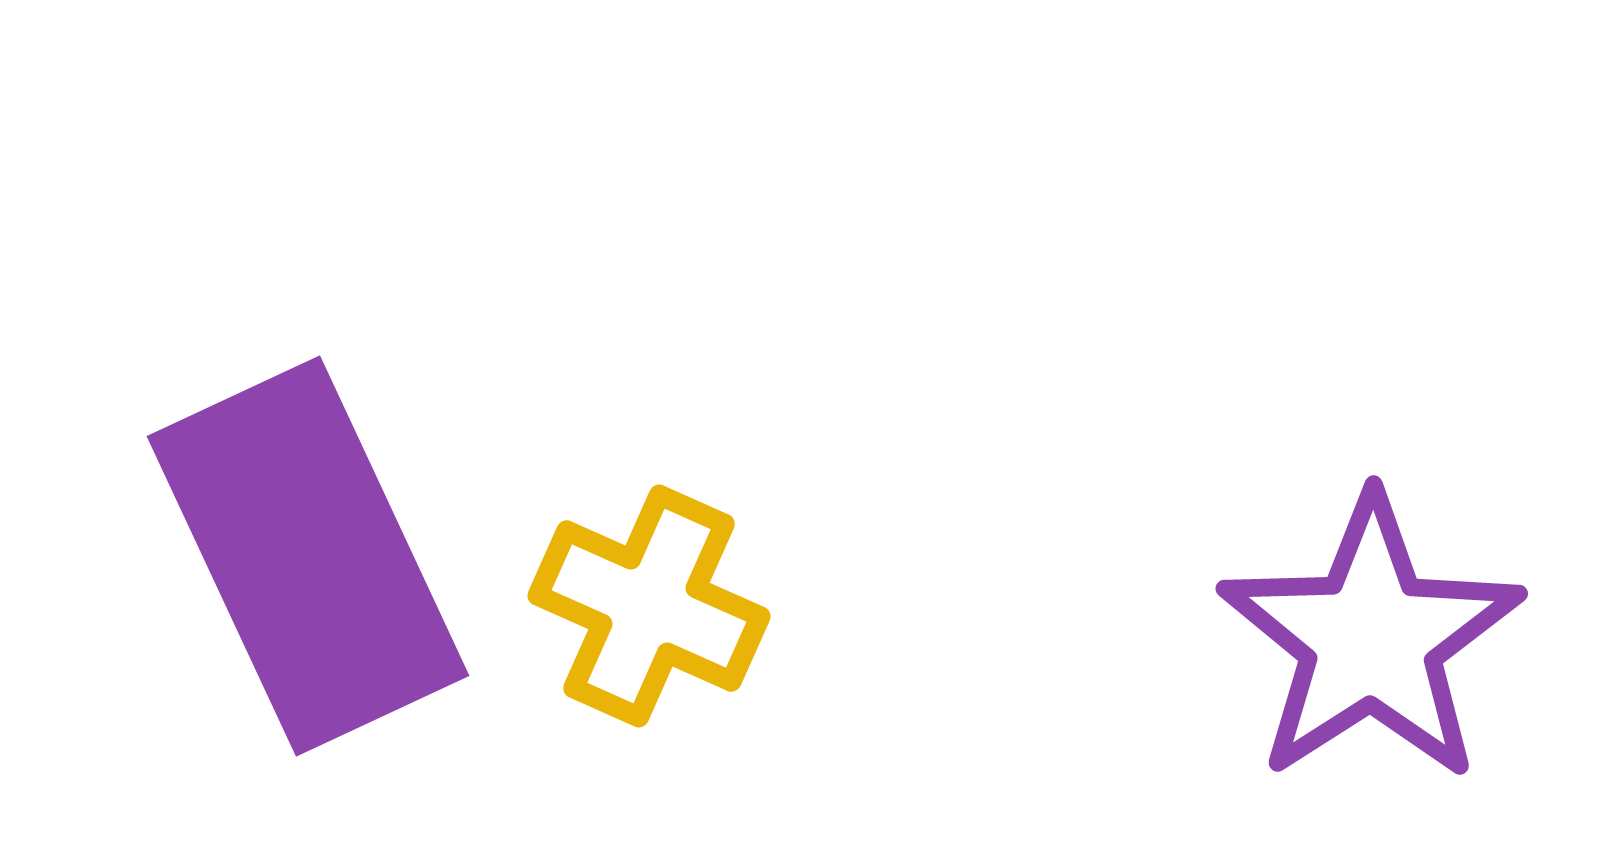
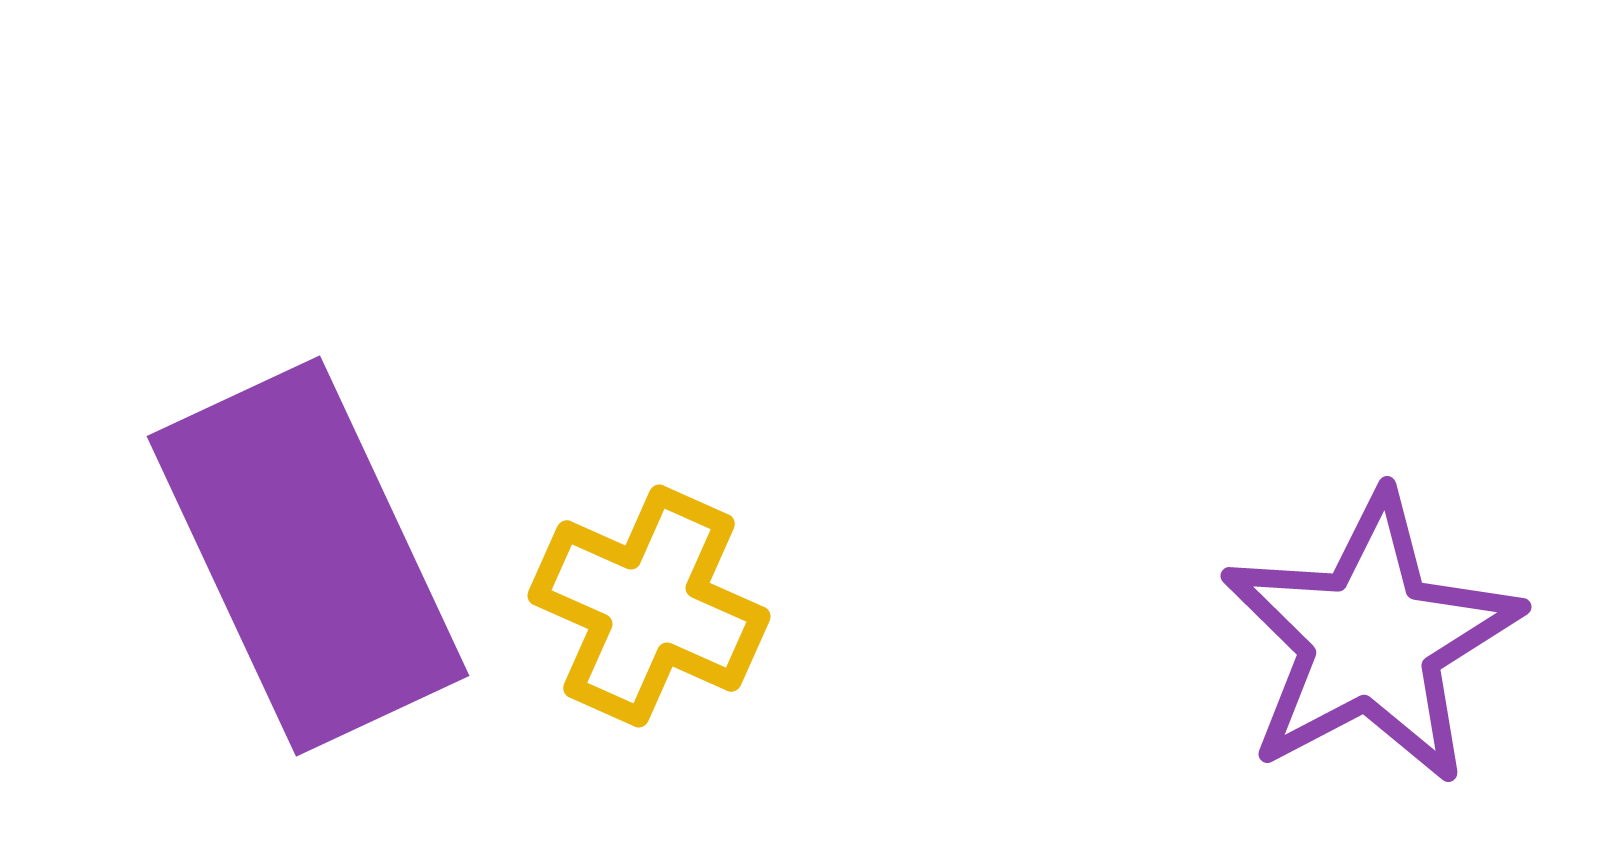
purple star: rotated 5 degrees clockwise
